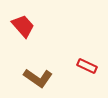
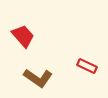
red trapezoid: moved 10 px down
